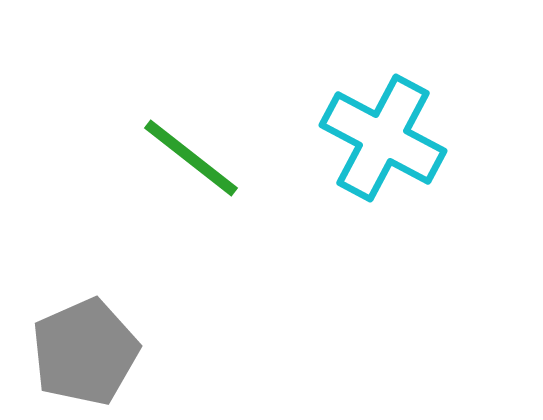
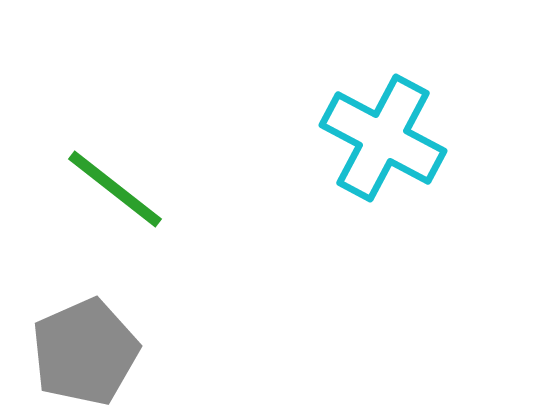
green line: moved 76 px left, 31 px down
